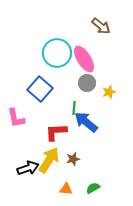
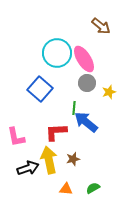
pink L-shape: moved 19 px down
yellow arrow: rotated 44 degrees counterclockwise
